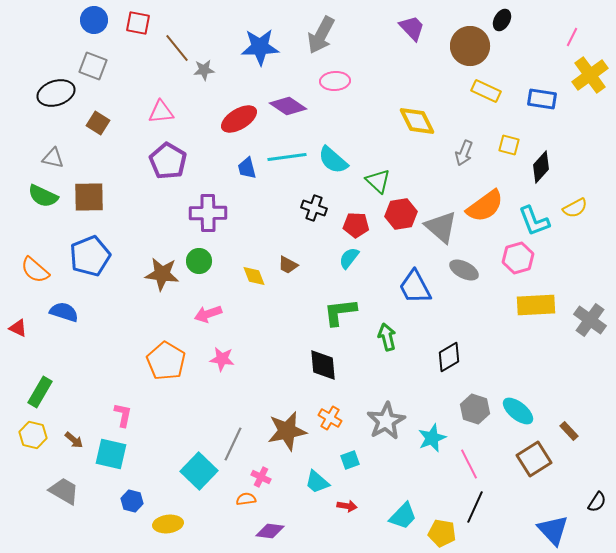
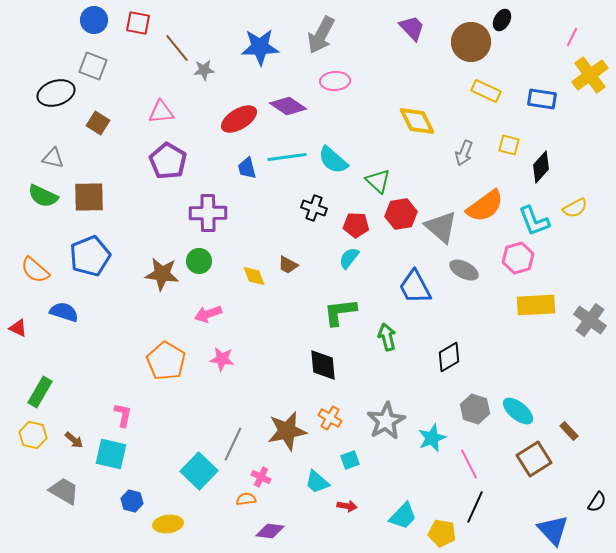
brown circle at (470, 46): moved 1 px right, 4 px up
